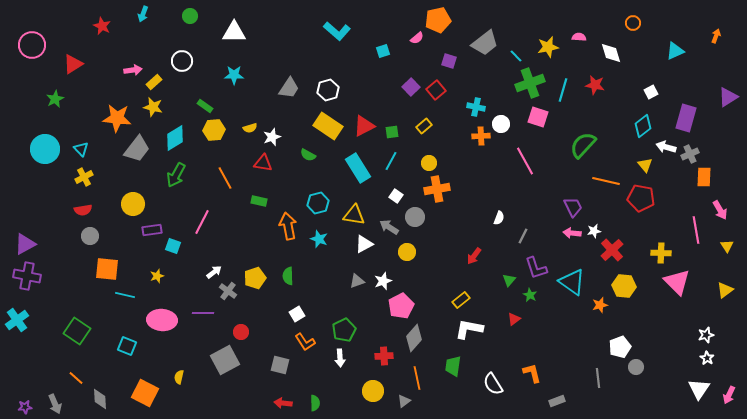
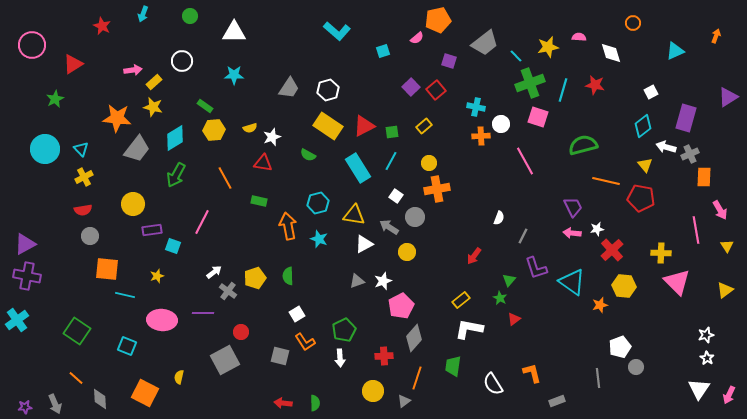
green semicircle at (583, 145): rotated 32 degrees clockwise
white star at (594, 231): moved 3 px right, 2 px up
green star at (530, 295): moved 30 px left, 3 px down
gray square at (280, 365): moved 9 px up
orange line at (417, 378): rotated 30 degrees clockwise
